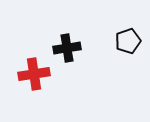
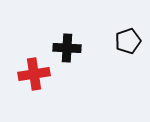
black cross: rotated 12 degrees clockwise
